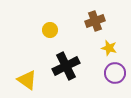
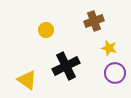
brown cross: moved 1 px left
yellow circle: moved 4 px left
